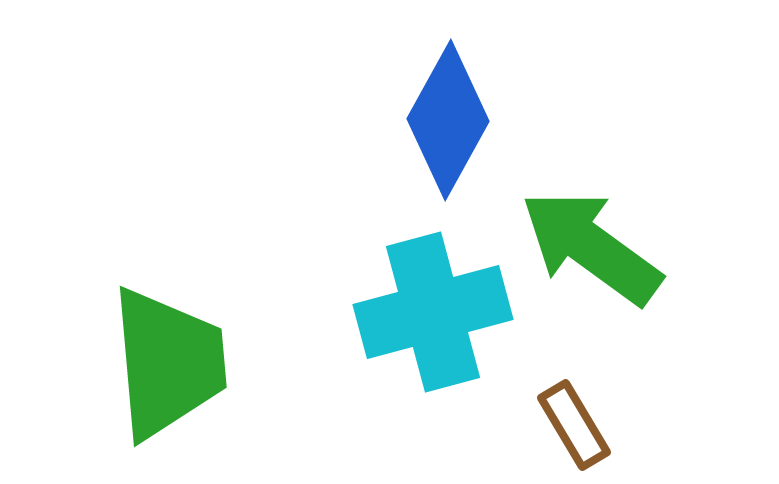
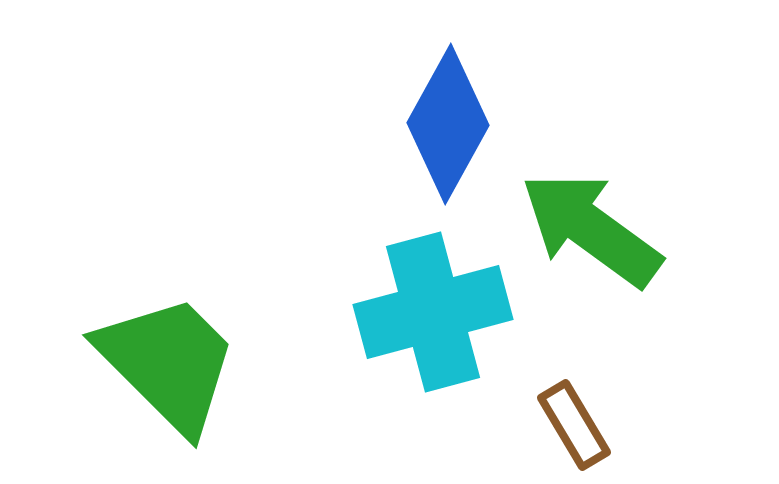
blue diamond: moved 4 px down
green arrow: moved 18 px up
green trapezoid: rotated 40 degrees counterclockwise
